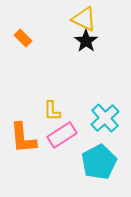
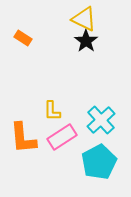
orange rectangle: rotated 12 degrees counterclockwise
cyan cross: moved 4 px left, 2 px down
pink rectangle: moved 2 px down
